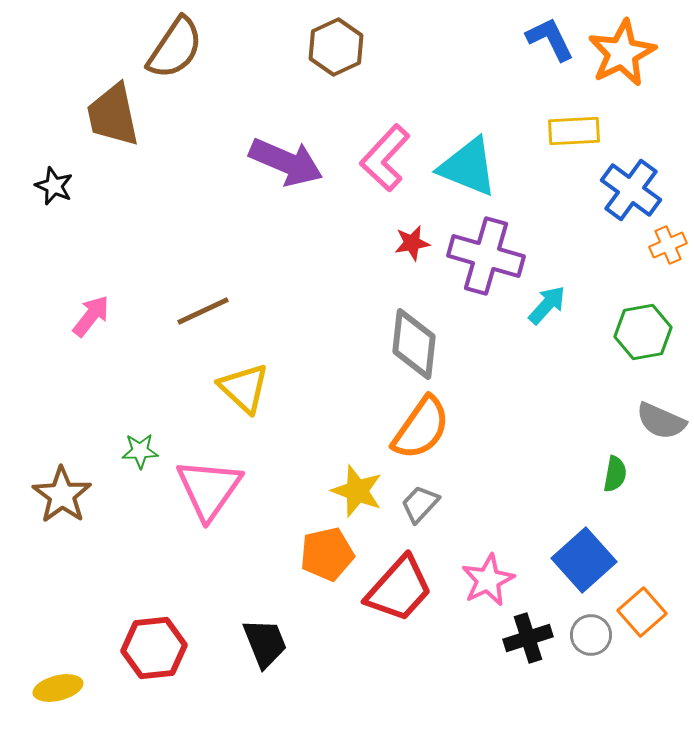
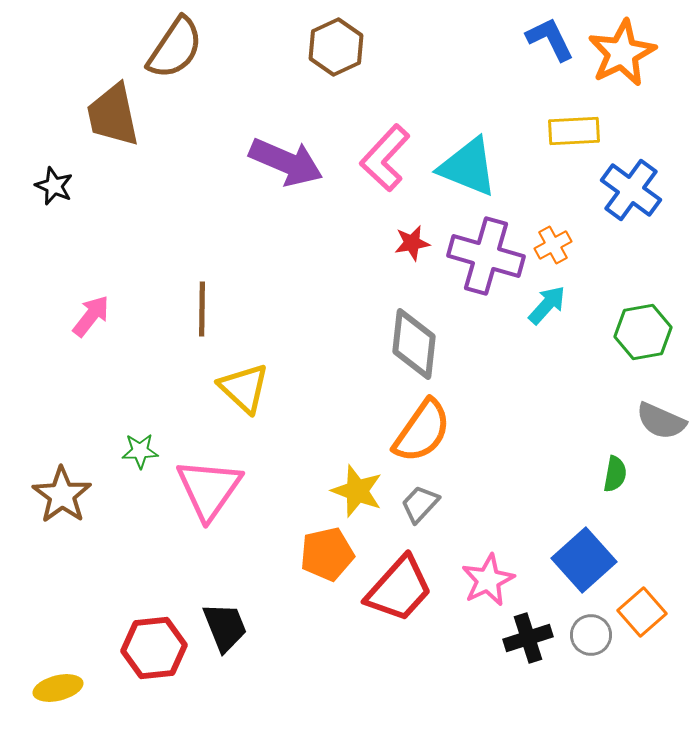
orange cross: moved 115 px left; rotated 6 degrees counterclockwise
brown line: moved 1 px left, 2 px up; rotated 64 degrees counterclockwise
orange semicircle: moved 1 px right, 3 px down
black trapezoid: moved 40 px left, 16 px up
